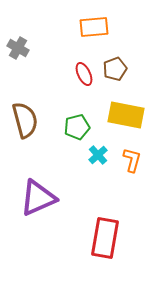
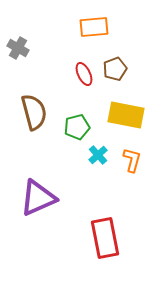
brown semicircle: moved 9 px right, 8 px up
red rectangle: rotated 21 degrees counterclockwise
